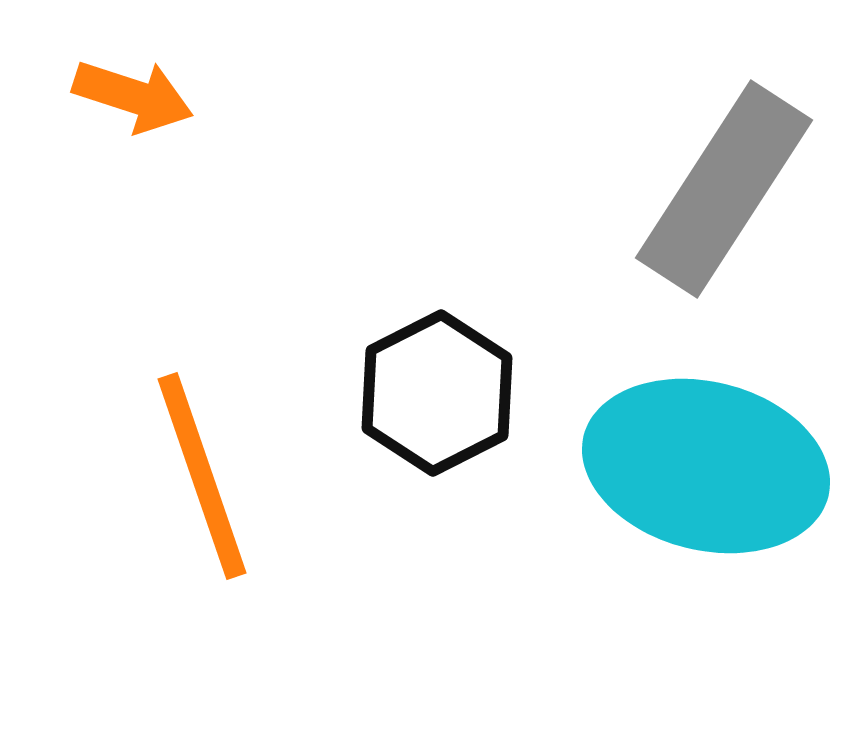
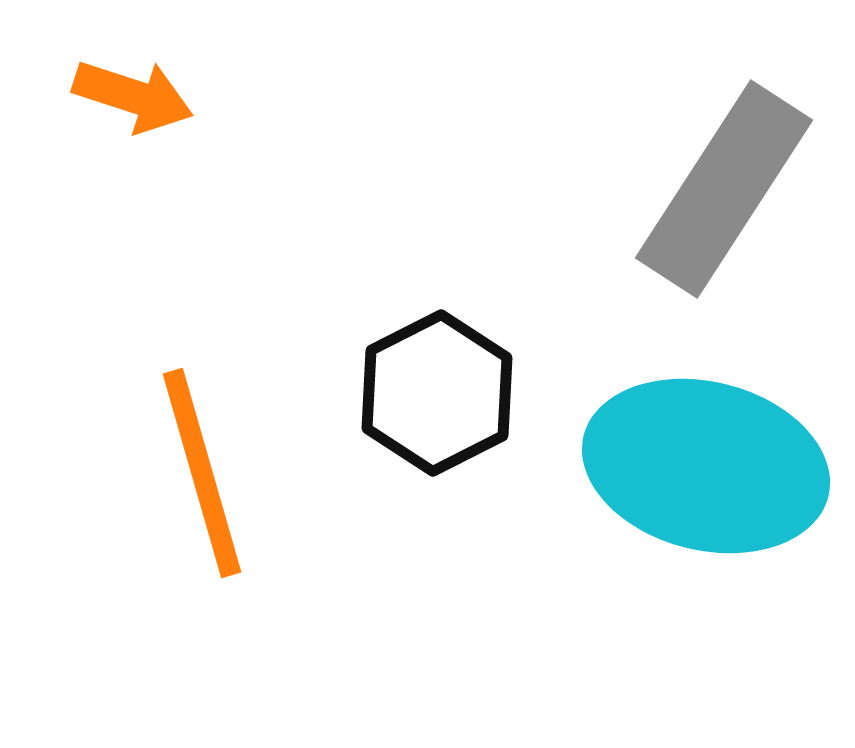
orange line: moved 3 px up; rotated 3 degrees clockwise
